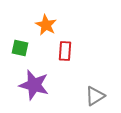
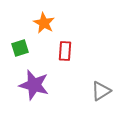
orange star: moved 2 px left, 2 px up
green square: rotated 30 degrees counterclockwise
gray triangle: moved 6 px right, 5 px up
